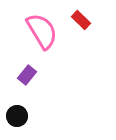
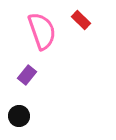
pink semicircle: rotated 12 degrees clockwise
black circle: moved 2 px right
